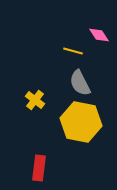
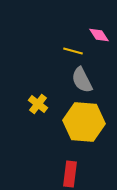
gray semicircle: moved 2 px right, 3 px up
yellow cross: moved 3 px right, 4 px down
yellow hexagon: moved 3 px right; rotated 6 degrees counterclockwise
red rectangle: moved 31 px right, 6 px down
